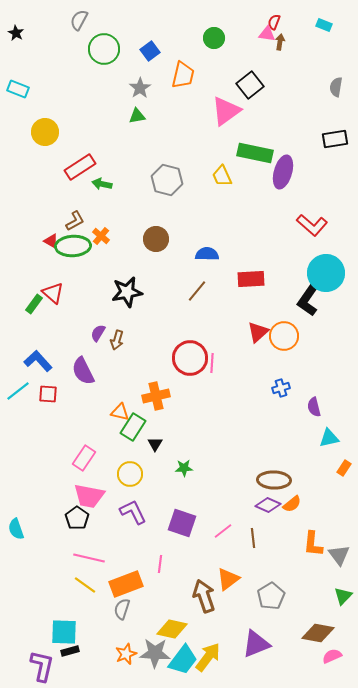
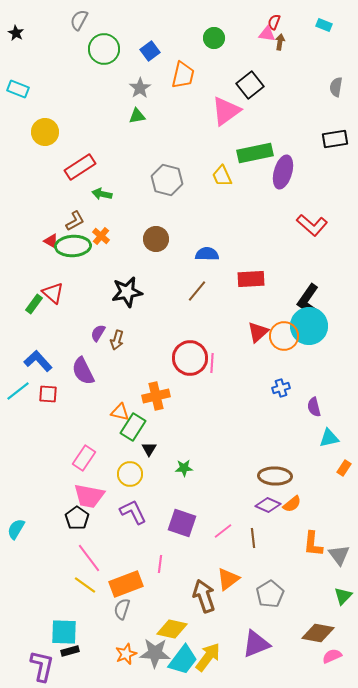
green rectangle at (255, 153): rotated 24 degrees counterclockwise
green arrow at (102, 184): moved 10 px down
cyan circle at (326, 273): moved 17 px left, 53 px down
black triangle at (155, 444): moved 6 px left, 5 px down
brown ellipse at (274, 480): moved 1 px right, 4 px up
cyan semicircle at (16, 529): rotated 50 degrees clockwise
pink line at (89, 558): rotated 40 degrees clockwise
gray pentagon at (271, 596): moved 1 px left, 2 px up
